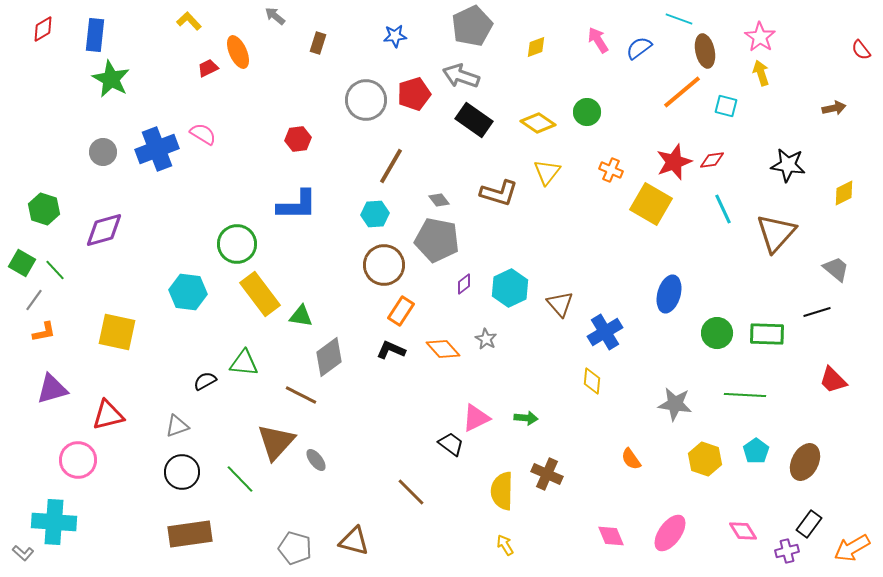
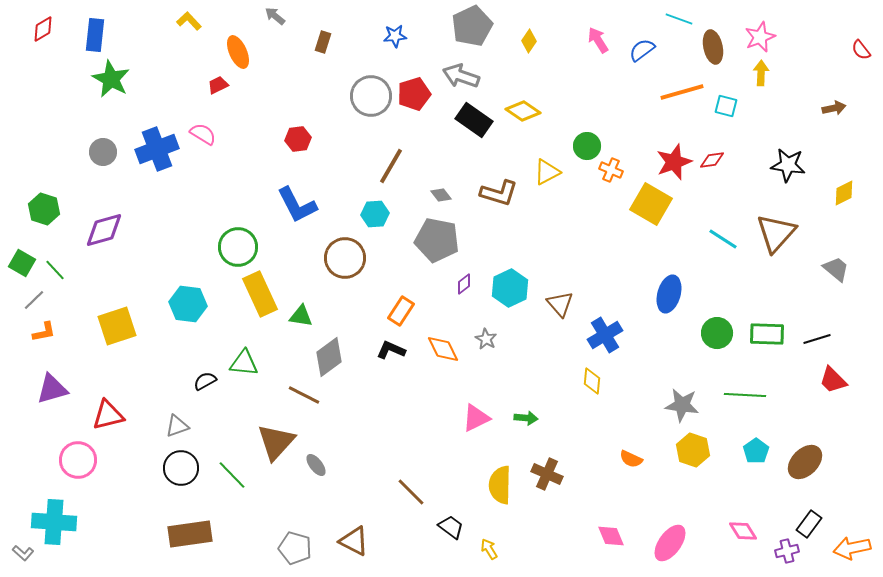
pink star at (760, 37): rotated 16 degrees clockwise
brown rectangle at (318, 43): moved 5 px right, 1 px up
yellow diamond at (536, 47): moved 7 px left, 6 px up; rotated 35 degrees counterclockwise
blue semicircle at (639, 48): moved 3 px right, 2 px down
brown ellipse at (705, 51): moved 8 px right, 4 px up
red trapezoid at (208, 68): moved 10 px right, 17 px down
yellow arrow at (761, 73): rotated 20 degrees clockwise
orange line at (682, 92): rotated 24 degrees clockwise
gray circle at (366, 100): moved 5 px right, 4 px up
green circle at (587, 112): moved 34 px down
yellow diamond at (538, 123): moved 15 px left, 12 px up
yellow triangle at (547, 172): rotated 24 degrees clockwise
gray diamond at (439, 200): moved 2 px right, 5 px up
blue L-shape at (297, 205): rotated 63 degrees clockwise
cyan line at (723, 209): moved 30 px down; rotated 32 degrees counterclockwise
green circle at (237, 244): moved 1 px right, 3 px down
brown circle at (384, 265): moved 39 px left, 7 px up
cyan hexagon at (188, 292): moved 12 px down
yellow rectangle at (260, 294): rotated 12 degrees clockwise
gray line at (34, 300): rotated 10 degrees clockwise
black line at (817, 312): moved 27 px down
yellow square at (117, 332): moved 6 px up; rotated 30 degrees counterclockwise
blue cross at (605, 332): moved 3 px down
orange diamond at (443, 349): rotated 16 degrees clockwise
brown line at (301, 395): moved 3 px right
gray star at (675, 404): moved 7 px right, 1 px down
black trapezoid at (451, 444): moved 83 px down
orange semicircle at (631, 459): rotated 30 degrees counterclockwise
yellow hexagon at (705, 459): moved 12 px left, 9 px up
gray ellipse at (316, 460): moved 5 px down
brown ellipse at (805, 462): rotated 18 degrees clockwise
black circle at (182, 472): moved 1 px left, 4 px up
green line at (240, 479): moved 8 px left, 4 px up
yellow semicircle at (502, 491): moved 2 px left, 6 px up
pink ellipse at (670, 533): moved 10 px down
brown triangle at (354, 541): rotated 12 degrees clockwise
yellow arrow at (505, 545): moved 16 px left, 4 px down
orange arrow at (852, 548): rotated 18 degrees clockwise
